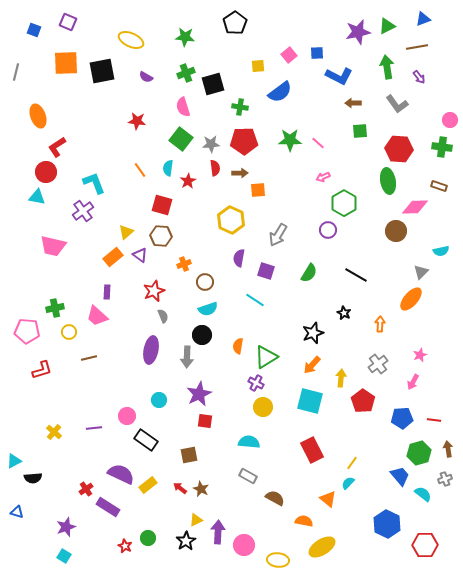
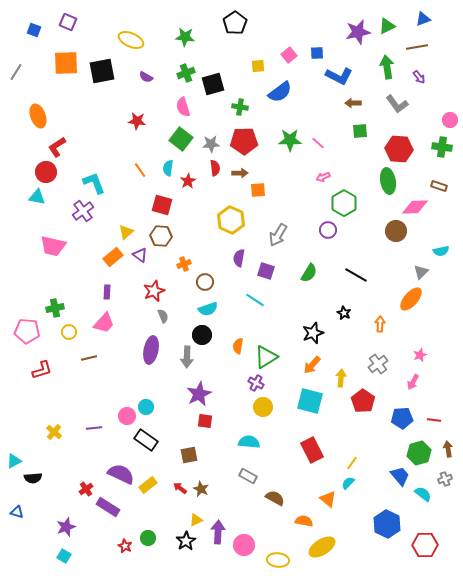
gray line at (16, 72): rotated 18 degrees clockwise
pink trapezoid at (97, 316): moved 7 px right, 7 px down; rotated 90 degrees counterclockwise
cyan circle at (159, 400): moved 13 px left, 7 px down
